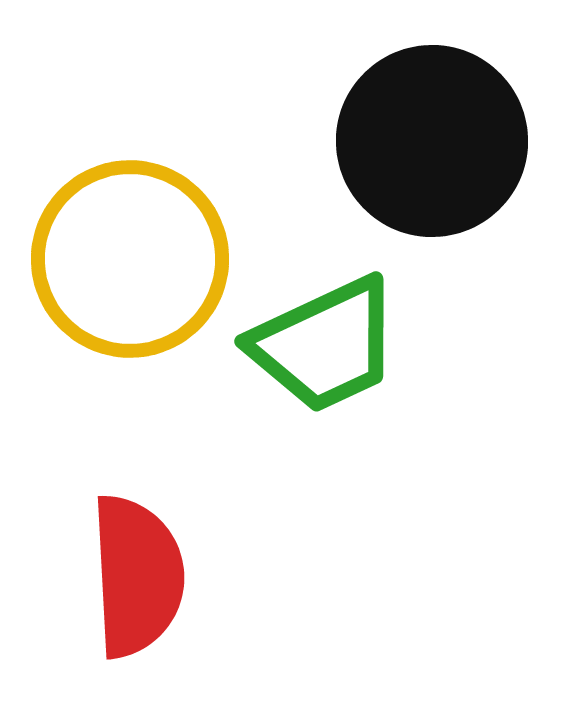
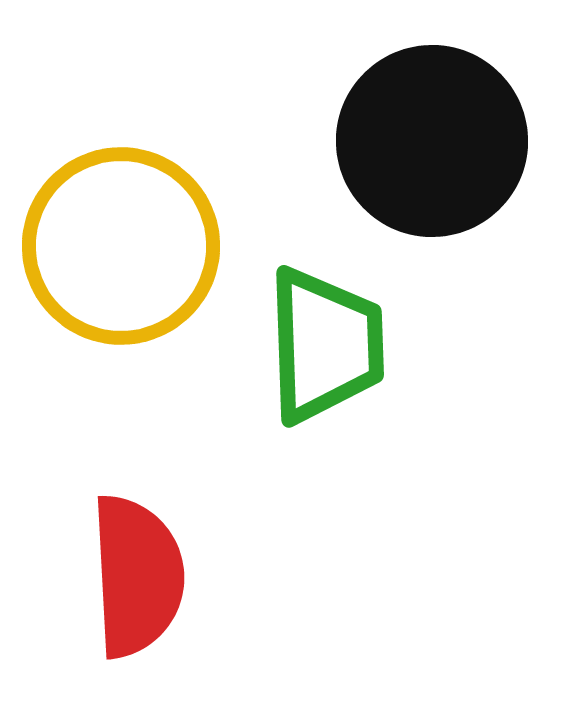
yellow circle: moved 9 px left, 13 px up
green trapezoid: rotated 67 degrees counterclockwise
